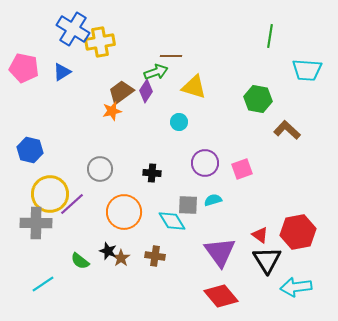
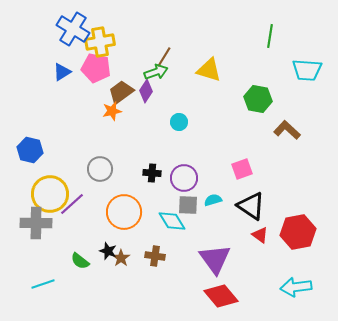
brown line: moved 7 px left, 1 px down; rotated 60 degrees counterclockwise
pink pentagon: moved 72 px right
yellow triangle: moved 15 px right, 17 px up
purple circle: moved 21 px left, 15 px down
purple triangle: moved 5 px left, 7 px down
black triangle: moved 16 px left, 54 px up; rotated 24 degrees counterclockwise
cyan line: rotated 15 degrees clockwise
